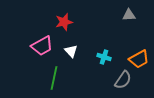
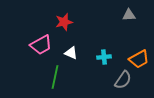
pink trapezoid: moved 1 px left, 1 px up
white triangle: moved 2 px down; rotated 24 degrees counterclockwise
cyan cross: rotated 24 degrees counterclockwise
green line: moved 1 px right, 1 px up
